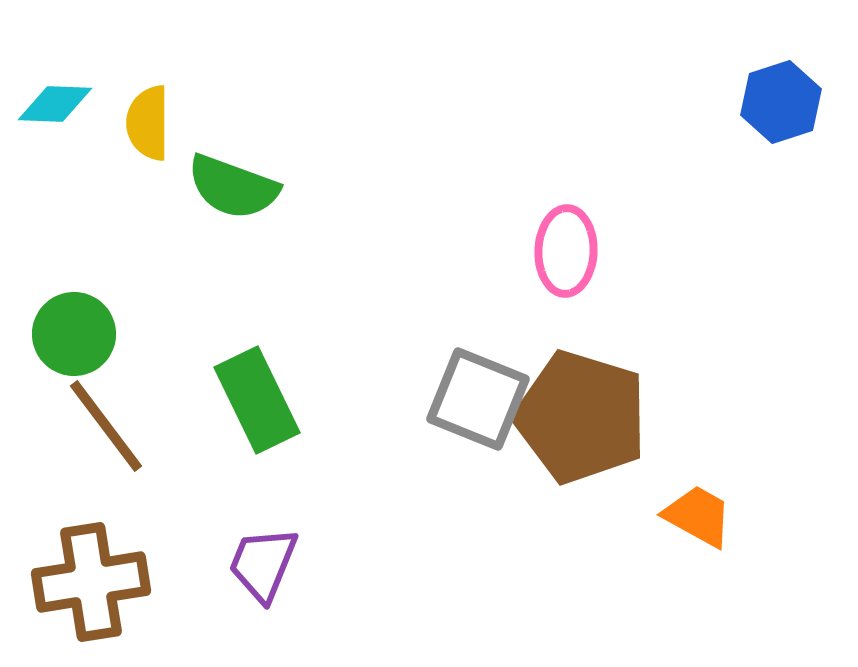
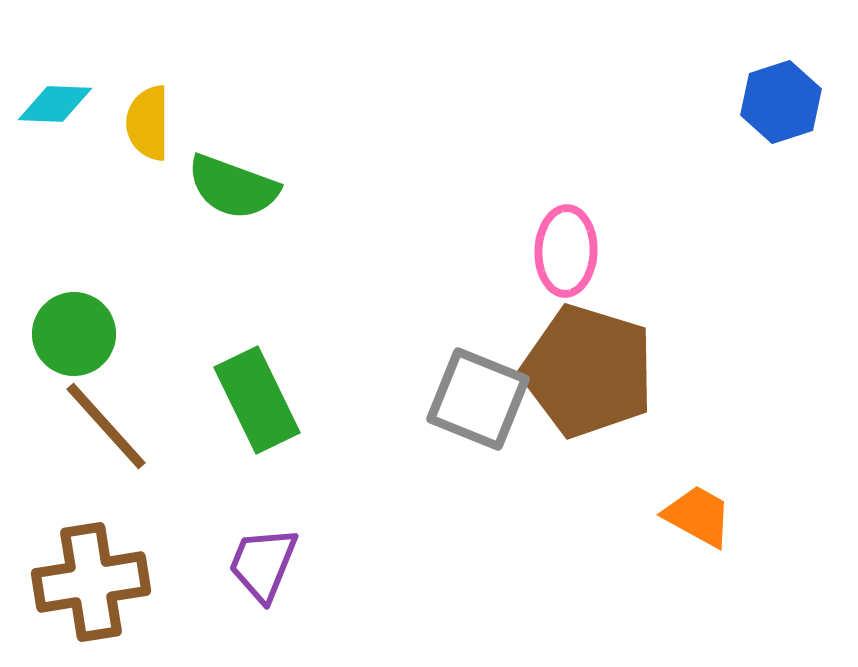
brown pentagon: moved 7 px right, 46 px up
brown line: rotated 5 degrees counterclockwise
